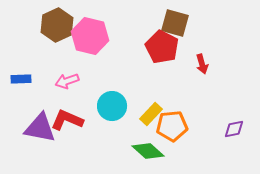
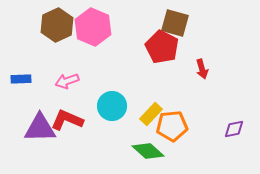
pink hexagon: moved 3 px right, 9 px up; rotated 9 degrees clockwise
red arrow: moved 5 px down
purple triangle: rotated 12 degrees counterclockwise
